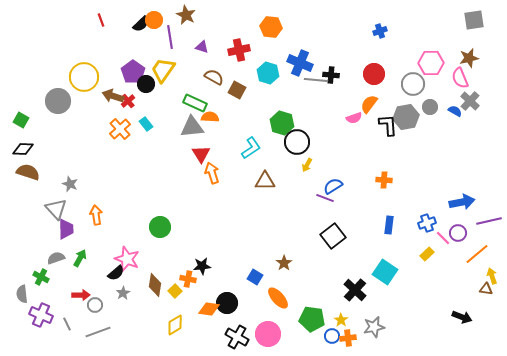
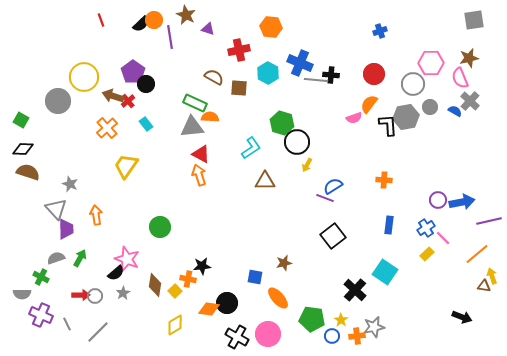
purple triangle at (202, 47): moved 6 px right, 18 px up
yellow trapezoid at (163, 70): moved 37 px left, 96 px down
cyan hexagon at (268, 73): rotated 10 degrees clockwise
brown square at (237, 90): moved 2 px right, 2 px up; rotated 24 degrees counterclockwise
orange cross at (120, 129): moved 13 px left, 1 px up
red triangle at (201, 154): rotated 30 degrees counterclockwise
orange arrow at (212, 173): moved 13 px left, 2 px down
blue cross at (427, 223): moved 1 px left, 5 px down; rotated 12 degrees counterclockwise
purple circle at (458, 233): moved 20 px left, 33 px up
brown star at (284, 263): rotated 21 degrees clockwise
blue square at (255, 277): rotated 21 degrees counterclockwise
brown triangle at (486, 289): moved 2 px left, 3 px up
gray semicircle at (22, 294): rotated 84 degrees counterclockwise
gray circle at (95, 305): moved 9 px up
gray line at (98, 332): rotated 25 degrees counterclockwise
orange cross at (348, 338): moved 9 px right, 2 px up
